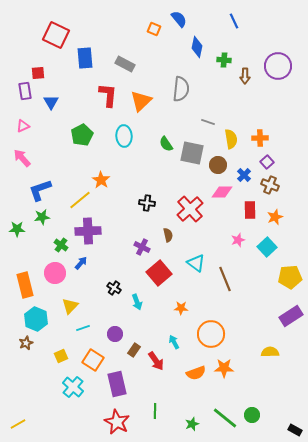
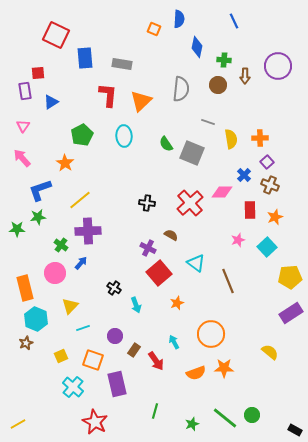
blue semicircle at (179, 19): rotated 42 degrees clockwise
gray rectangle at (125, 64): moved 3 px left; rotated 18 degrees counterclockwise
blue triangle at (51, 102): rotated 28 degrees clockwise
pink triangle at (23, 126): rotated 32 degrees counterclockwise
gray square at (192, 153): rotated 10 degrees clockwise
brown circle at (218, 165): moved 80 px up
orange star at (101, 180): moved 36 px left, 17 px up
red cross at (190, 209): moved 6 px up
green star at (42, 217): moved 4 px left
brown semicircle at (168, 235): moved 3 px right; rotated 48 degrees counterclockwise
purple cross at (142, 247): moved 6 px right, 1 px down
brown line at (225, 279): moved 3 px right, 2 px down
orange rectangle at (25, 285): moved 3 px down
cyan arrow at (137, 302): moved 1 px left, 3 px down
orange star at (181, 308): moved 4 px left, 5 px up; rotated 24 degrees counterclockwise
purple rectangle at (291, 316): moved 3 px up
purple circle at (115, 334): moved 2 px down
yellow semicircle at (270, 352): rotated 42 degrees clockwise
orange square at (93, 360): rotated 15 degrees counterclockwise
green line at (155, 411): rotated 14 degrees clockwise
red star at (117, 422): moved 22 px left
